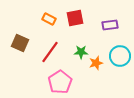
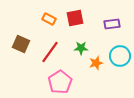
purple rectangle: moved 2 px right, 1 px up
brown square: moved 1 px right, 1 px down
green star: moved 4 px up
